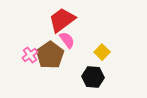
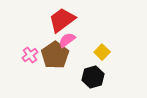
pink semicircle: rotated 90 degrees counterclockwise
brown pentagon: moved 5 px right
black hexagon: rotated 20 degrees counterclockwise
